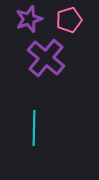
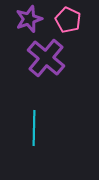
pink pentagon: moved 1 px left; rotated 30 degrees counterclockwise
